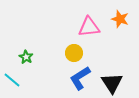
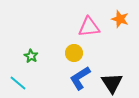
green star: moved 5 px right, 1 px up
cyan line: moved 6 px right, 3 px down
